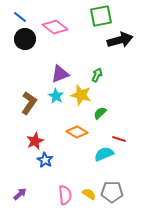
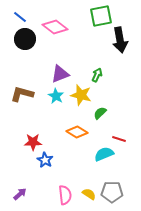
black arrow: rotated 95 degrees clockwise
brown L-shape: moved 7 px left, 9 px up; rotated 110 degrees counterclockwise
red star: moved 2 px left, 1 px down; rotated 24 degrees clockwise
